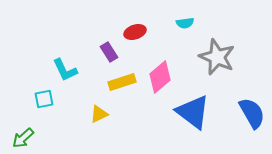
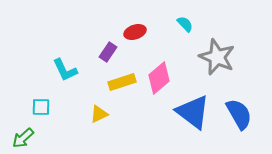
cyan semicircle: moved 1 px down; rotated 126 degrees counterclockwise
purple rectangle: moved 1 px left; rotated 66 degrees clockwise
pink diamond: moved 1 px left, 1 px down
cyan square: moved 3 px left, 8 px down; rotated 12 degrees clockwise
blue semicircle: moved 13 px left, 1 px down
